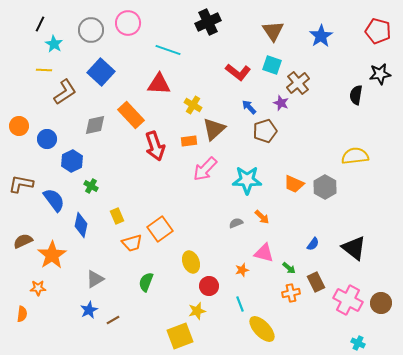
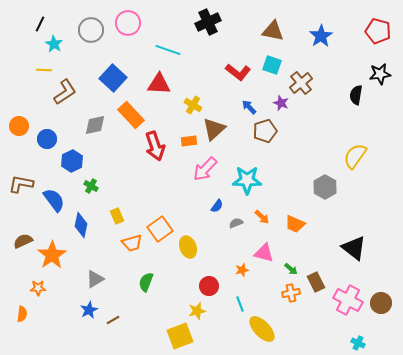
brown triangle at (273, 31): rotated 45 degrees counterclockwise
blue square at (101, 72): moved 12 px right, 6 px down
brown cross at (298, 83): moved 3 px right
yellow semicircle at (355, 156): rotated 48 degrees counterclockwise
orange trapezoid at (294, 184): moved 1 px right, 40 px down
blue semicircle at (313, 244): moved 96 px left, 38 px up
yellow ellipse at (191, 262): moved 3 px left, 15 px up
green arrow at (289, 268): moved 2 px right, 1 px down
